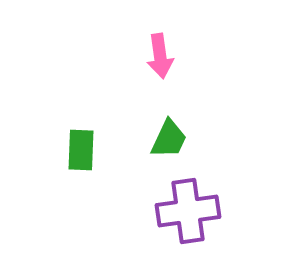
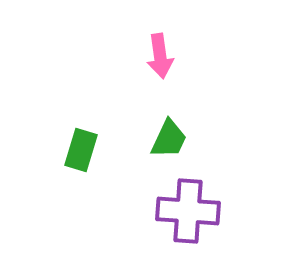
green rectangle: rotated 15 degrees clockwise
purple cross: rotated 12 degrees clockwise
